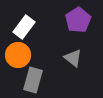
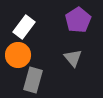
gray triangle: rotated 12 degrees clockwise
